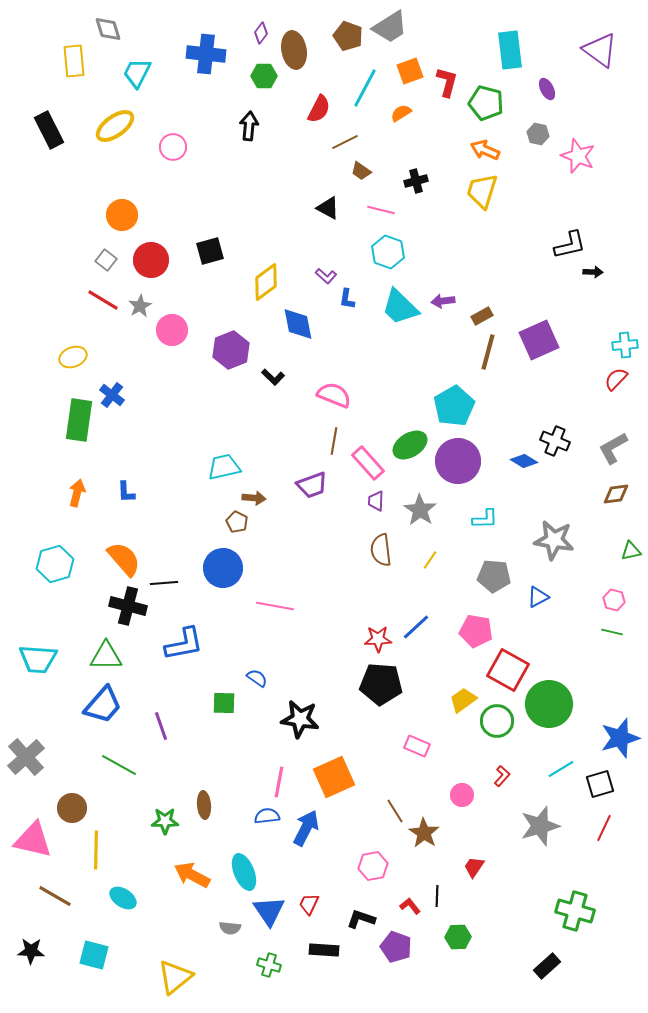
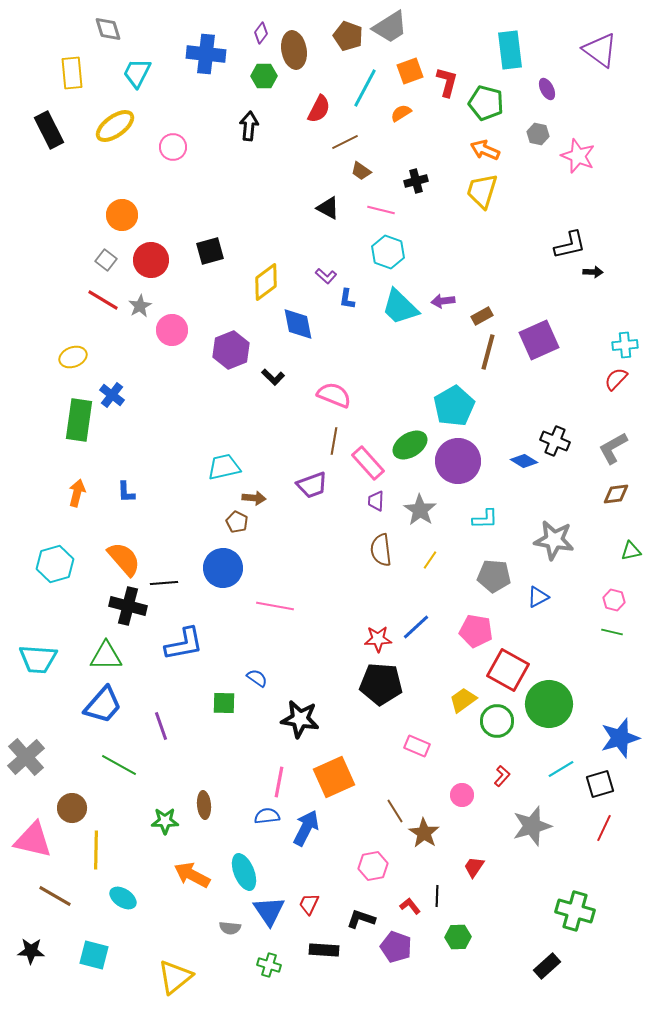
yellow rectangle at (74, 61): moved 2 px left, 12 px down
gray star at (540, 826): moved 8 px left
